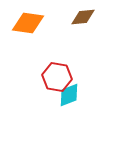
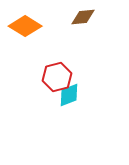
orange diamond: moved 3 px left, 3 px down; rotated 24 degrees clockwise
red hexagon: rotated 24 degrees counterclockwise
